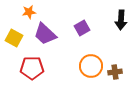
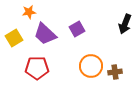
black arrow: moved 4 px right, 4 px down; rotated 18 degrees clockwise
purple square: moved 5 px left, 1 px down
yellow square: rotated 30 degrees clockwise
red pentagon: moved 5 px right
